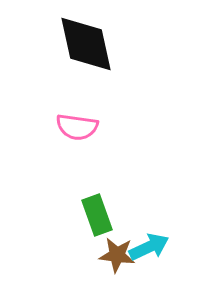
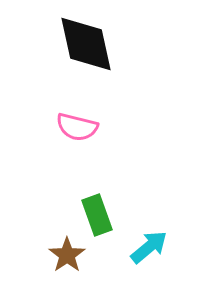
pink semicircle: rotated 6 degrees clockwise
cyan arrow: rotated 15 degrees counterclockwise
brown star: moved 50 px left; rotated 30 degrees clockwise
